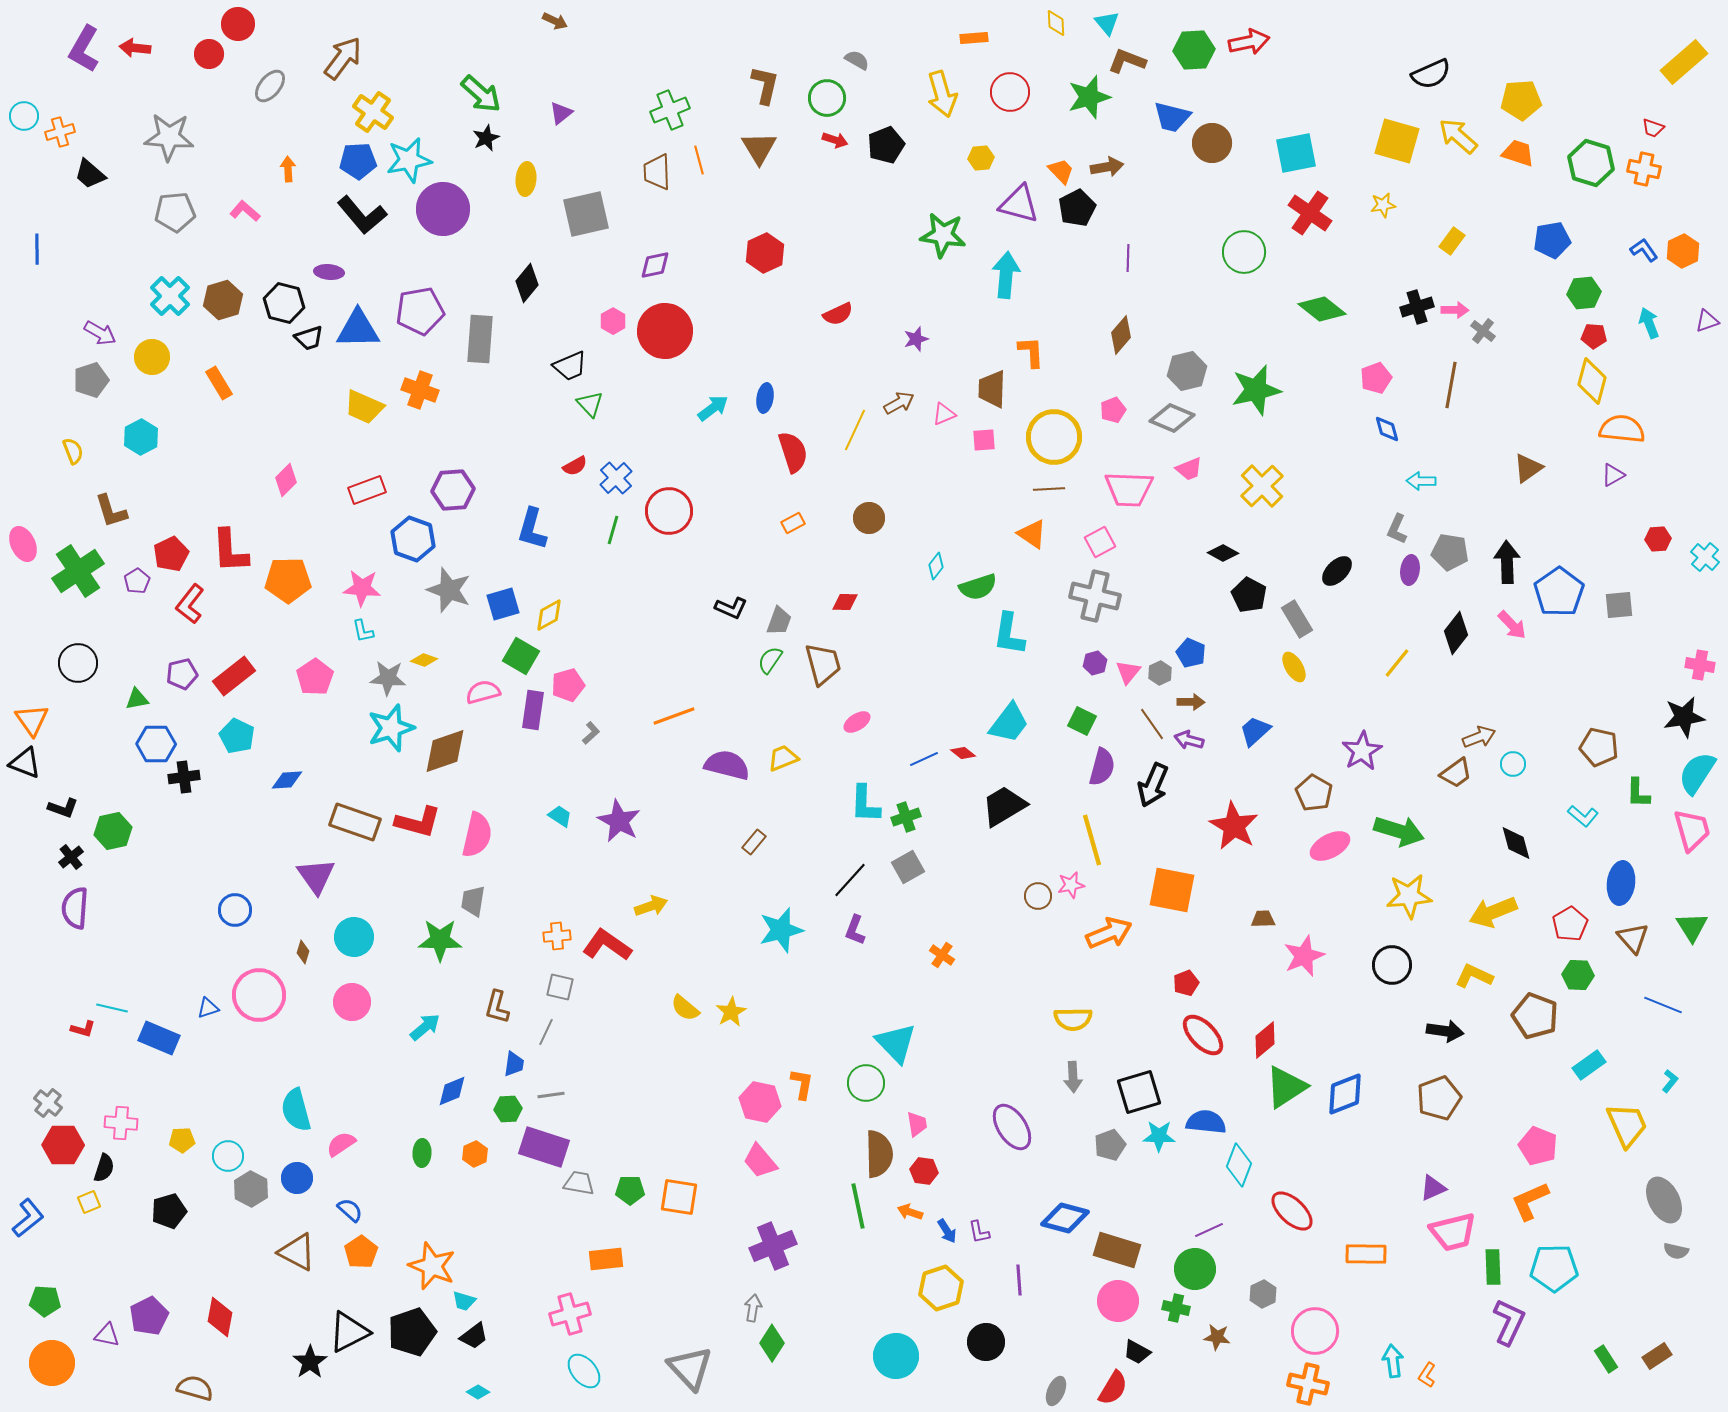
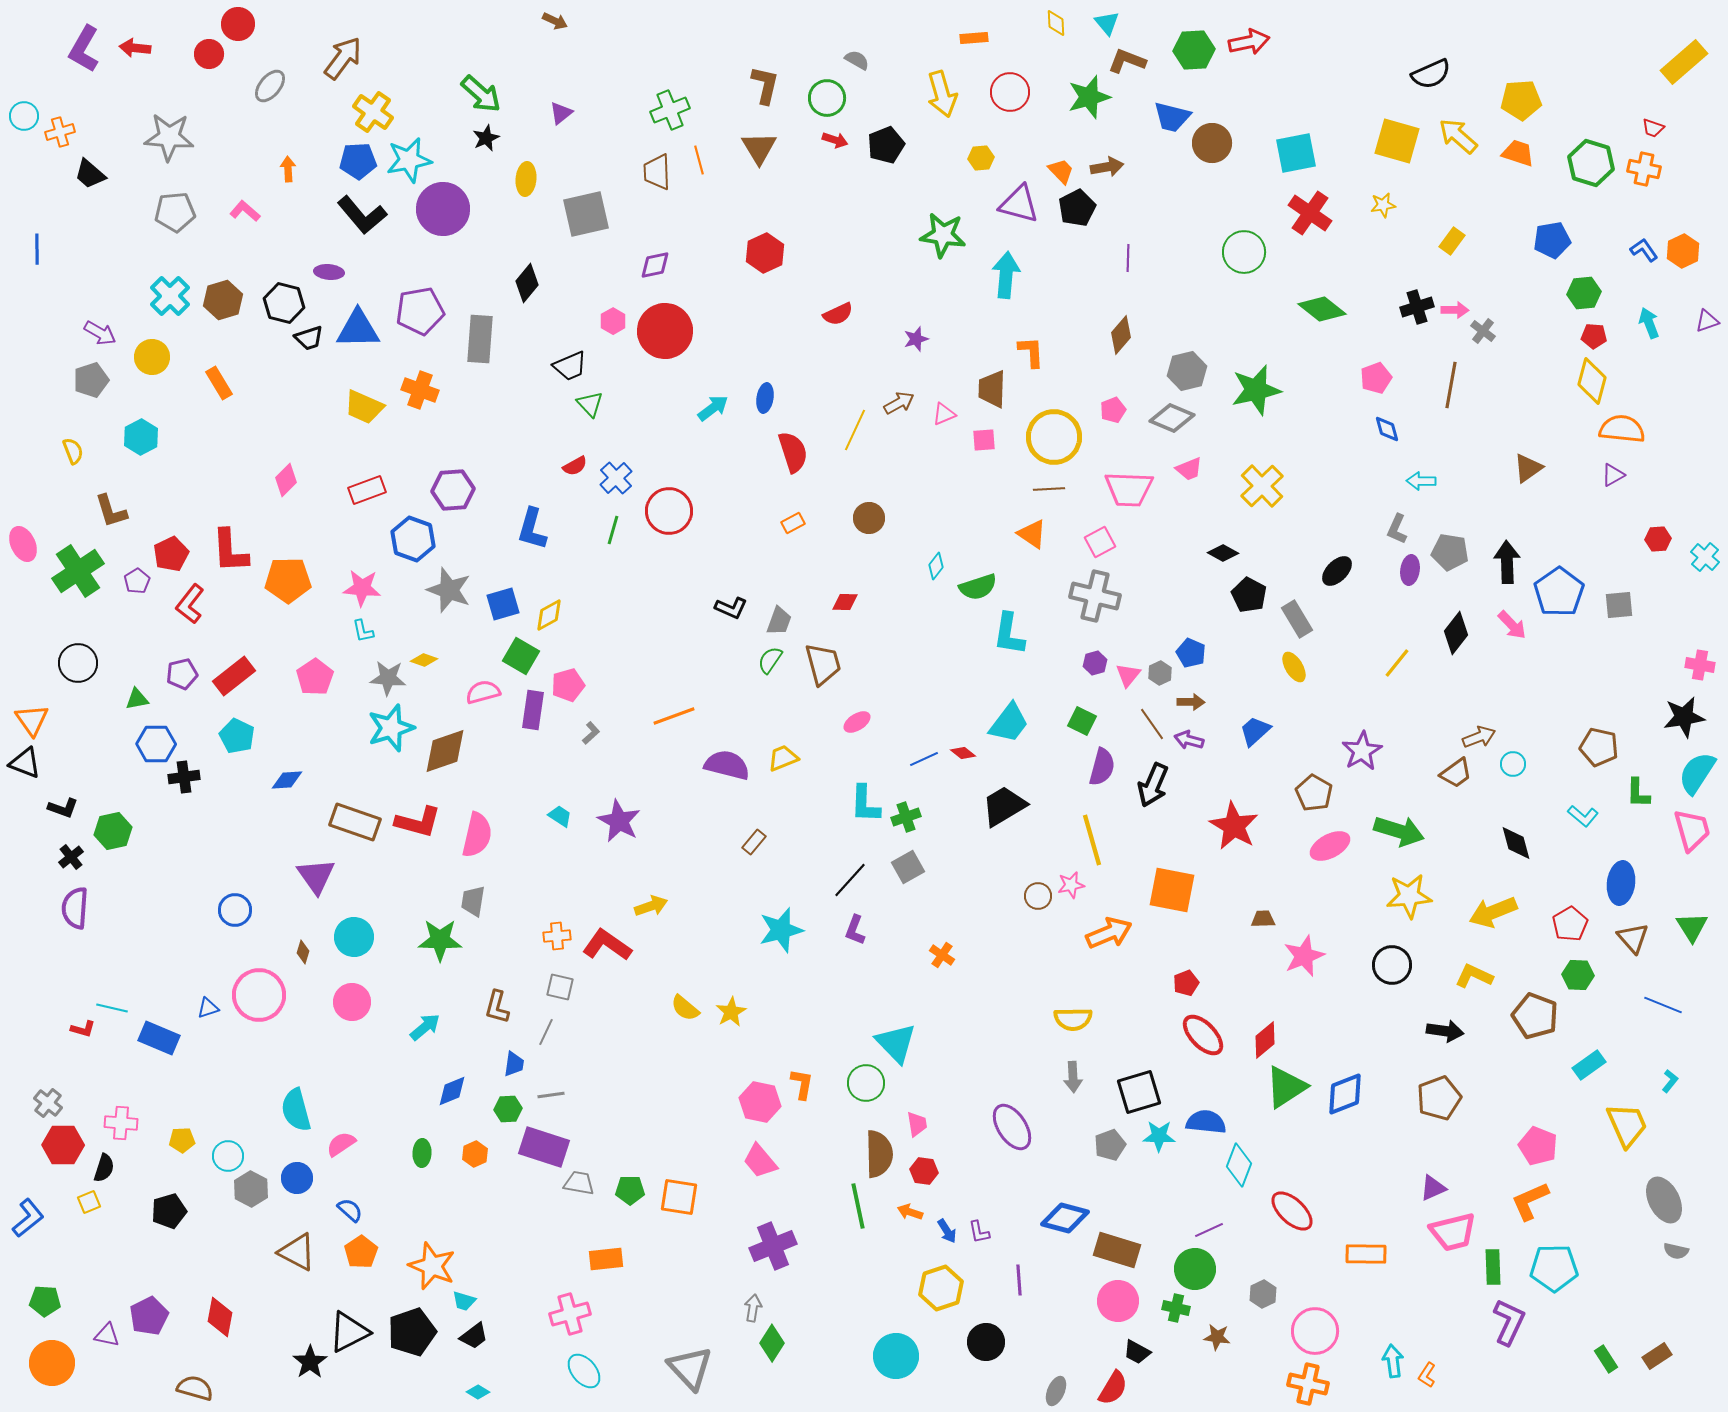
pink triangle at (1128, 672): moved 3 px down
